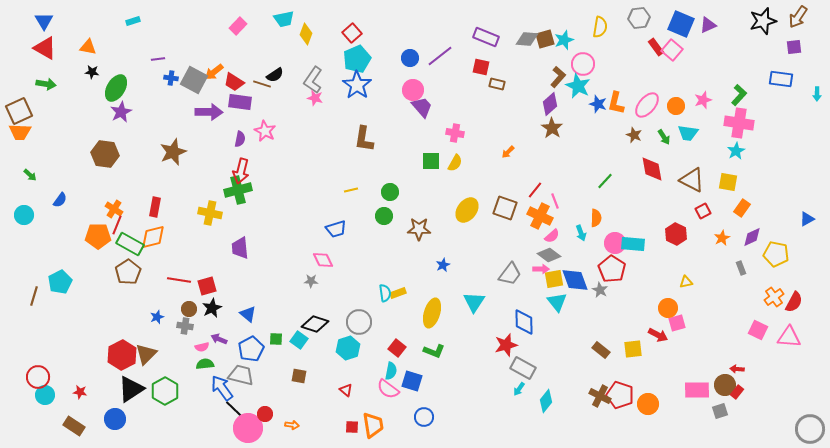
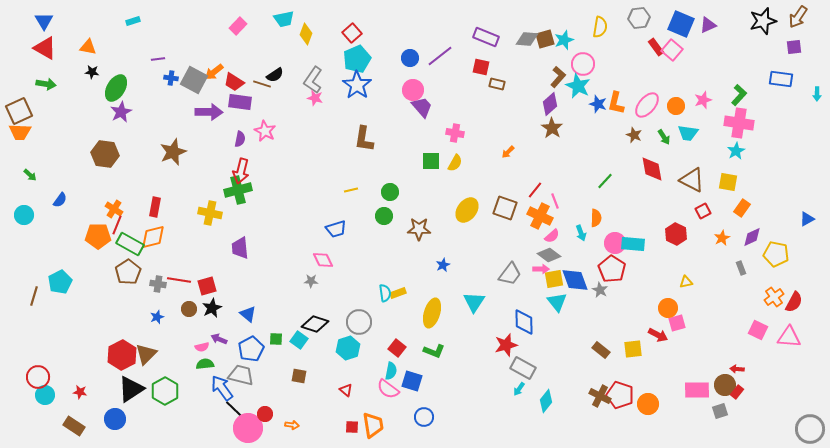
gray cross at (185, 326): moved 27 px left, 42 px up
